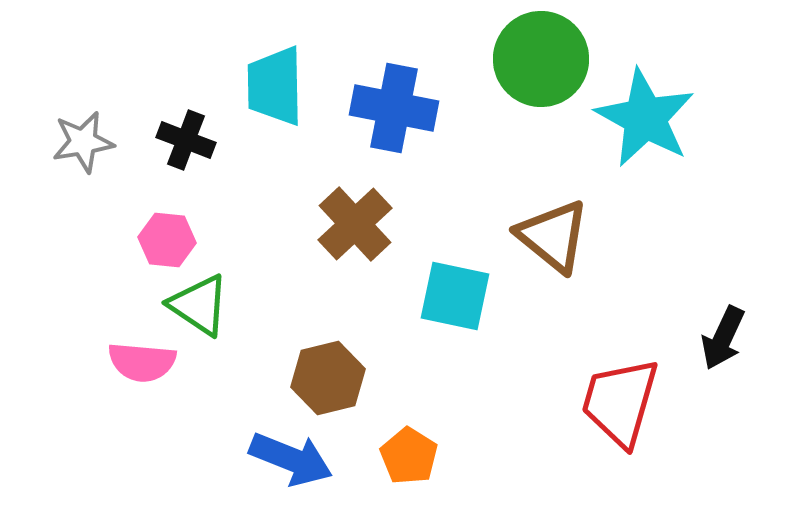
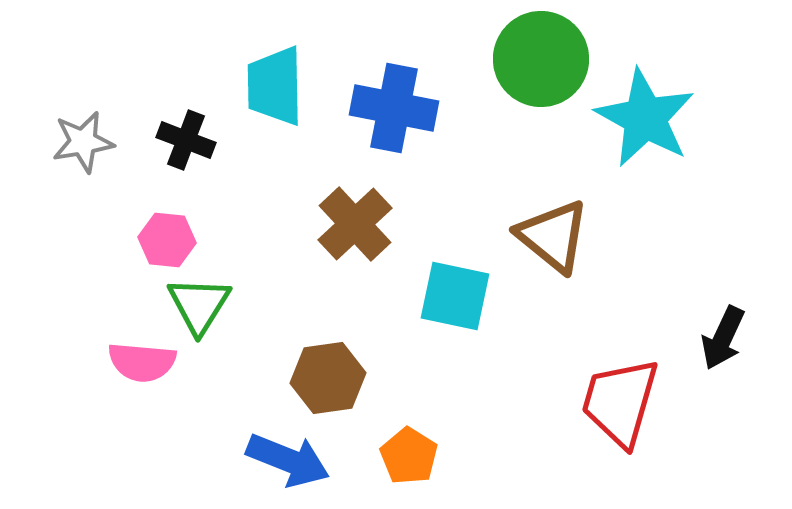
green triangle: rotated 28 degrees clockwise
brown hexagon: rotated 6 degrees clockwise
blue arrow: moved 3 px left, 1 px down
